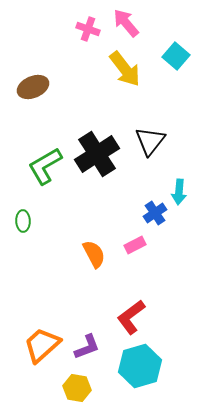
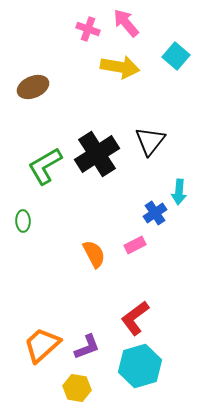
yellow arrow: moved 5 px left, 2 px up; rotated 42 degrees counterclockwise
red L-shape: moved 4 px right, 1 px down
